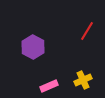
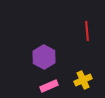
red line: rotated 36 degrees counterclockwise
purple hexagon: moved 11 px right, 10 px down
